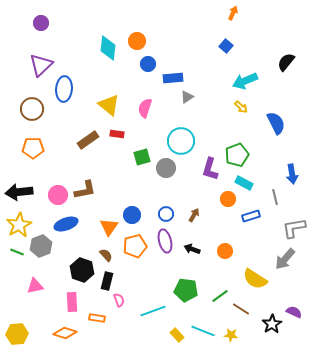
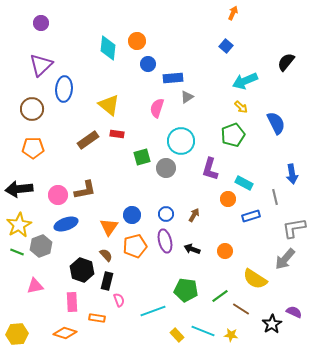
pink semicircle at (145, 108): moved 12 px right
green pentagon at (237, 155): moved 4 px left, 20 px up
black arrow at (19, 192): moved 3 px up
